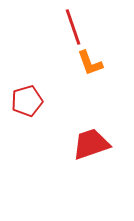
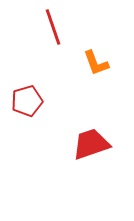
red line: moved 20 px left
orange L-shape: moved 6 px right
